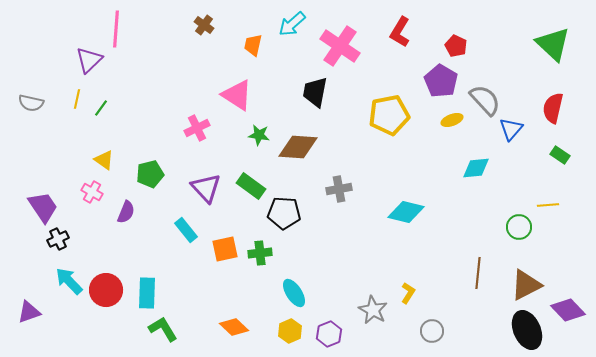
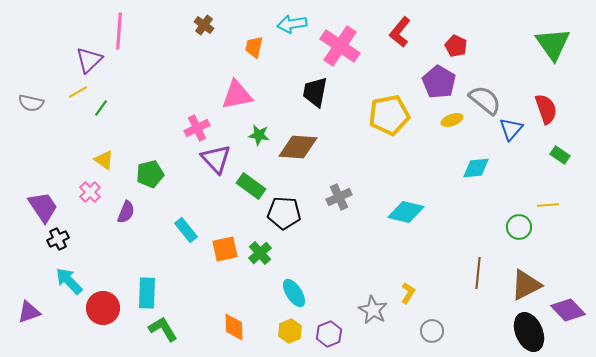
cyan arrow at (292, 24): rotated 32 degrees clockwise
pink line at (116, 29): moved 3 px right, 2 px down
red L-shape at (400, 32): rotated 8 degrees clockwise
green triangle at (553, 44): rotated 12 degrees clockwise
orange trapezoid at (253, 45): moved 1 px right, 2 px down
purple pentagon at (441, 81): moved 2 px left, 1 px down
pink triangle at (237, 95): rotated 44 degrees counterclockwise
yellow line at (77, 99): moved 1 px right, 7 px up; rotated 48 degrees clockwise
gray semicircle at (485, 100): rotated 8 degrees counterclockwise
red semicircle at (553, 108): moved 7 px left, 1 px down; rotated 148 degrees clockwise
purple triangle at (206, 188): moved 10 px right, 29 px up
gray cross at (339, 189): moved 8 px down; rotated 15 degrees counterclockwise
pink cross at (92, 192): moved 2 px left; rotated 15 degrees clockwise
green cross at (260, 253): rotated 35 degrees counterclockwise
red circle at (106, 290): moved 3 px left, 18 px down
orange diamond at (234, 327): rotated 44 degrees clockwise
black ellipse at (527, 330): moved 2 px right, 2 px down
